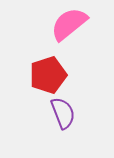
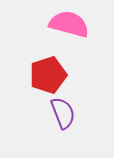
pink semicircle: rotated 54 degrees clockwise
